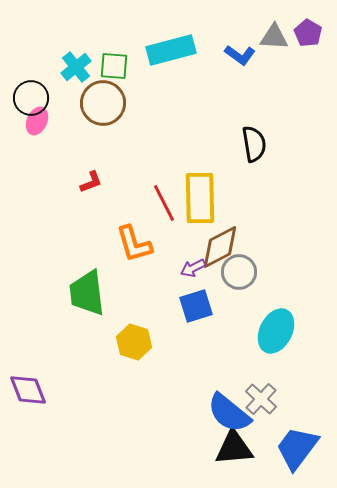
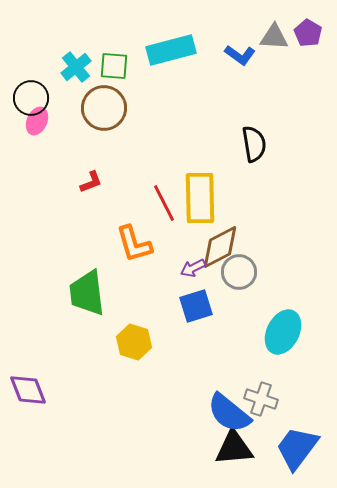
brown circle: moved 1 px right, 5 px down
cyan ellipse: moved 7 px right, 1 px down
gray cross: rotated 24 degrees counterclockwise
